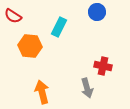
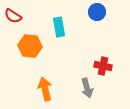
cyan rectangle: rotated 36 degrees counterclockwise
orange arrow: moved 3 px right, 3 px up
